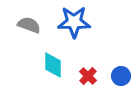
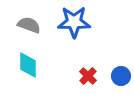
cyan diamond: moved 25 px left
